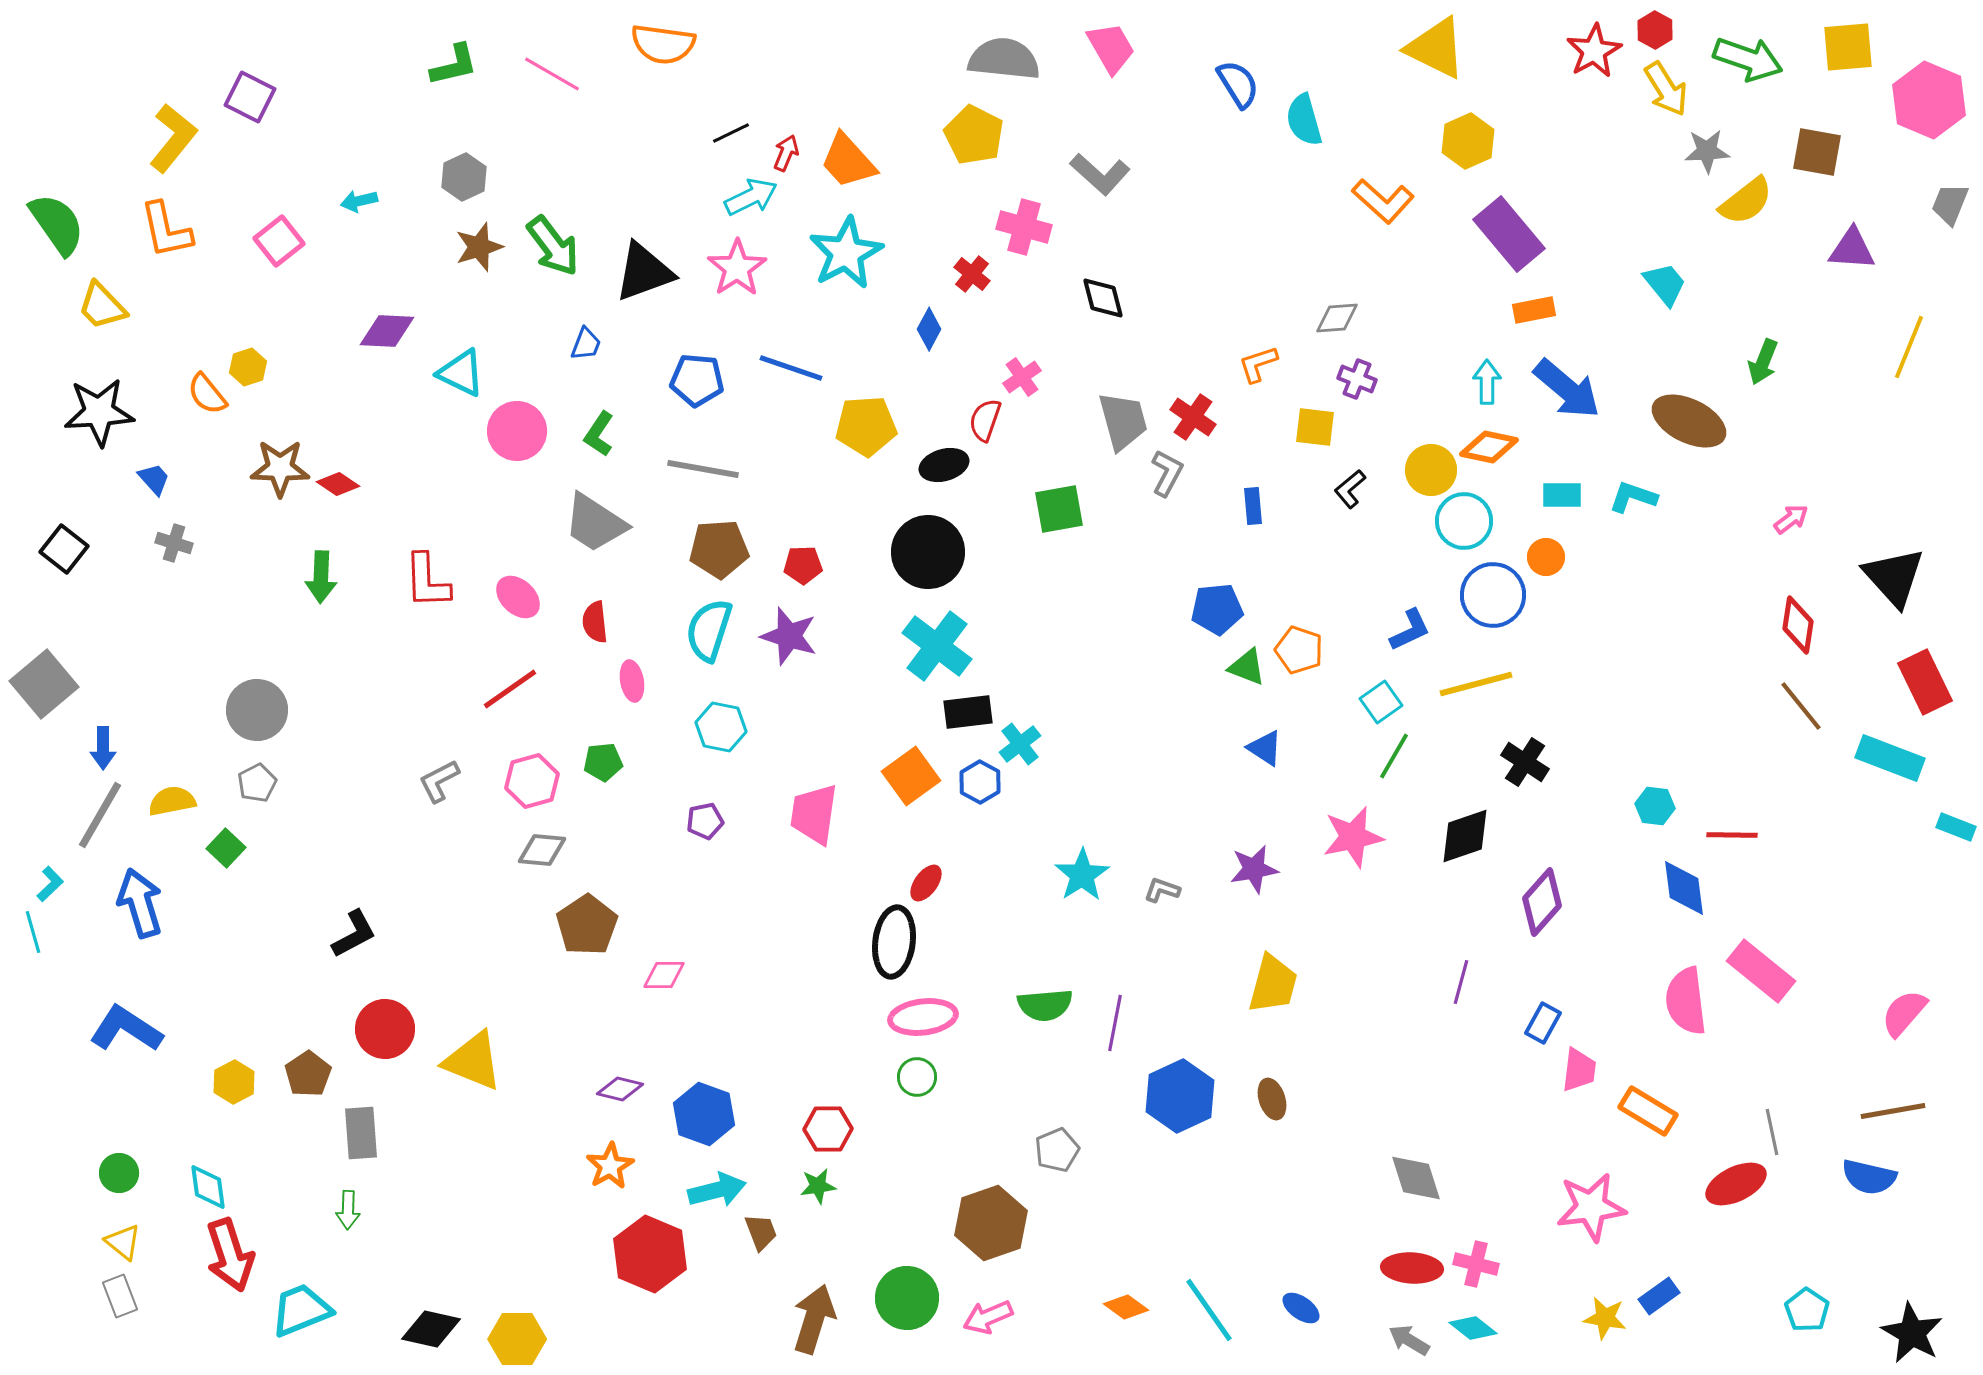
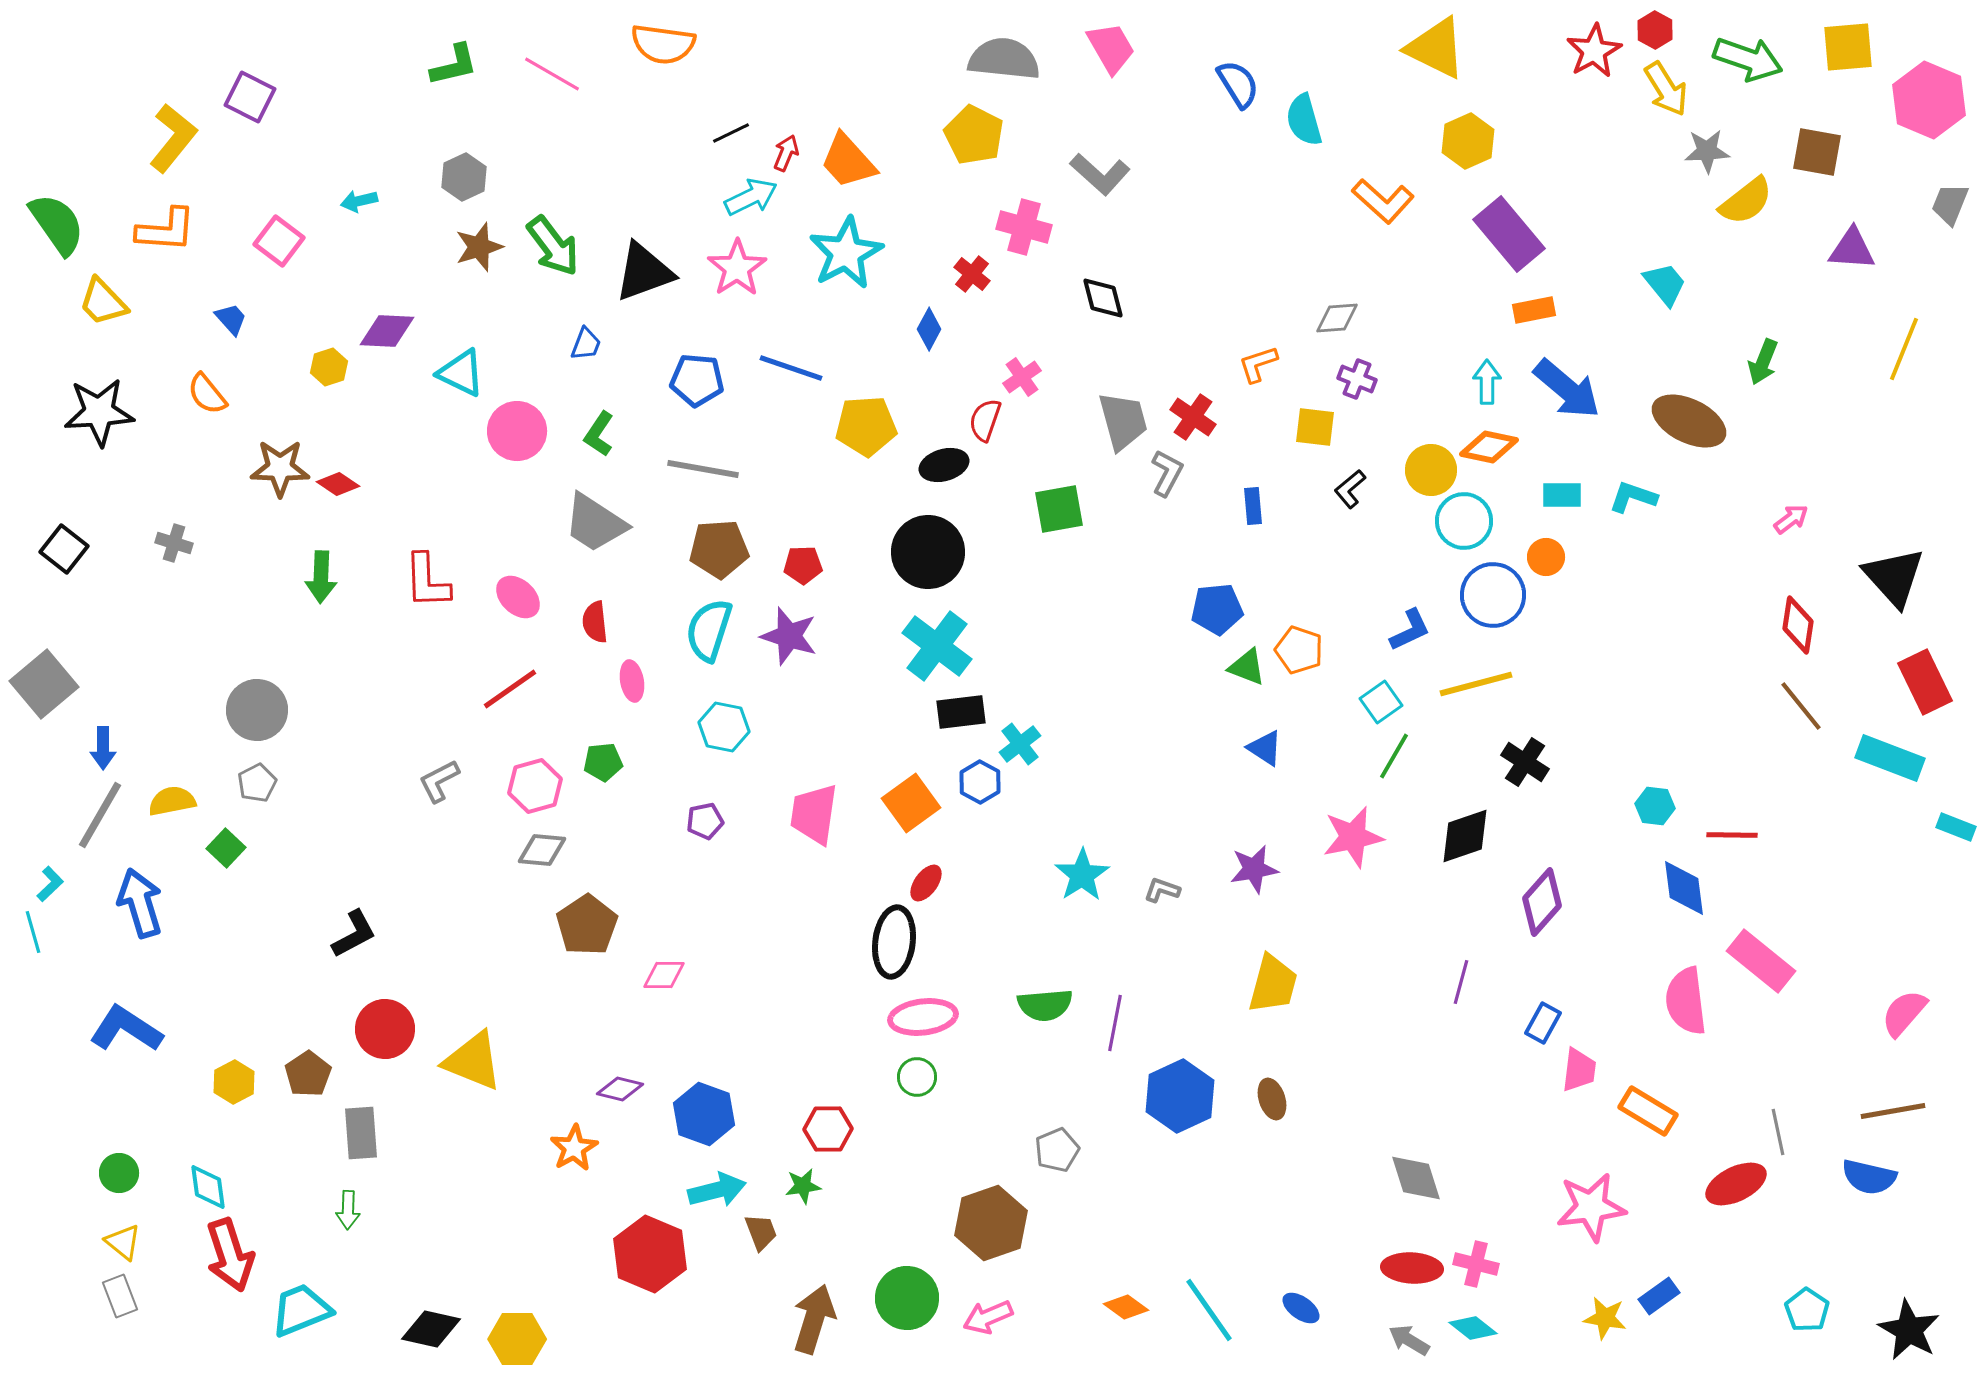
orange L-shape at (166, 230): rotated 74 degrees counterclockwise
pink square at (279, 241): rotated 15 degrees counterclockwise
yellow trapezoid at (102, 306): moved 1 px right, 4 px up
yellow line at (1909, 347): moved 5 px left, 2 px down
yellow hexagon at (248, 367): moved 81 px right
blue trapezoid at (154, 479): moved 77 px right, 160 px up
black rectangle at (968, 712): moved 7 px left
cyan hexagon at (721, 727): moved 3 px right
orange square at (911, 776): moved 27 px down
pink hexagon at (532, 781): moved 3 px right, 5 px down
pink rectangle at (1761, 971): moved 10 px up
gray line at (1772, 1132): moved 6 px right
orange star at (610, 1166): moved 36 px left, 18 px up
green star at (818, 1186): moved 15 px left
black star at (1912, 1333): moved 3 px left, 3 px up
